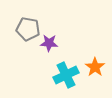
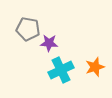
orange star: rotated 18 degrees clockwise
cyan cross: moved 5 px left, 5 px up
